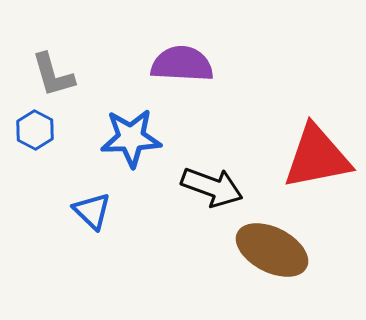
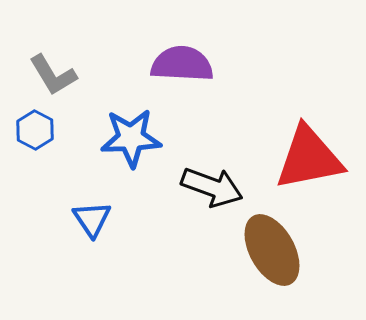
gray L-shape: rotated 15 degrees counterclockwise
red triangle: moved 8 px left, 1 px down
blue triangle: moved 8 px down; rotated 12 degrees clockwise
brown ellipse: rotated 34 degrees clockwise
